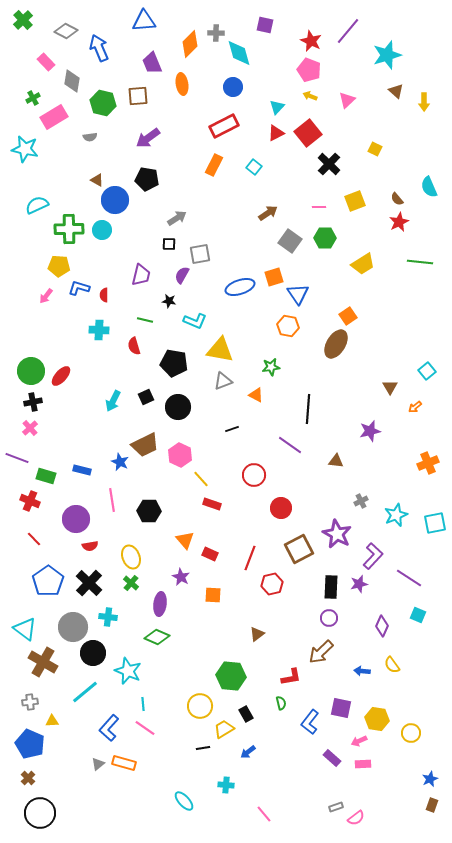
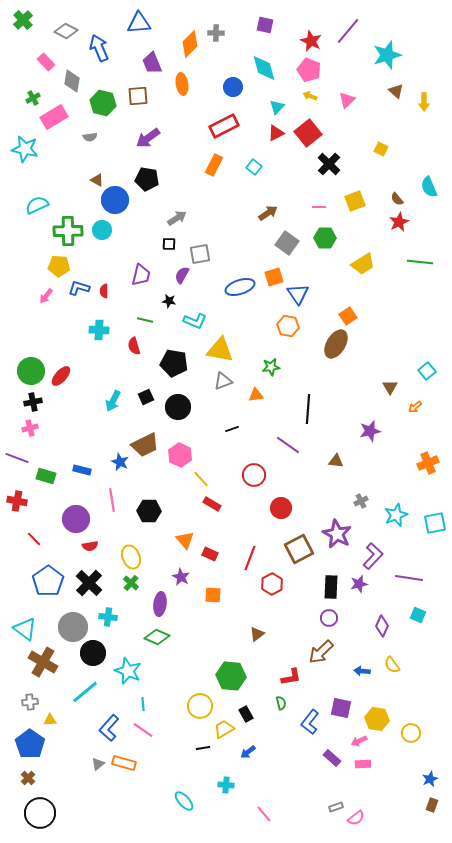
blue triangle at (144, 21): moved 5 px left, 2 px down
cyan diamond at (239, 53): moved 25 px right, 15 px down
yellow square at (375, 149): moved 6 px right
green cross at (69, 229): moved 1 px left, 2 px down
gray square at (290, 241): moved 3 px left, 2 px down
red semicircle at (104, 295): moved 4 px up
orange triangle at (256, 395): rotated 35 degrees counterclockwise
pink cross at (30, 428): rotated 28 degrees clockwise
purple line at (290, 445): moved 2 px left
red cross at (30, 501): moved 13 px left; rotated 12 degrees counterclockwise
red rectangle at (212, 504): rotated 12 degrees clockwise
purple line at (409, 578): rotated 24 degrees counterclockwise
red hexagon at (272, 584): rotated 15 degrees counterclockwise
yellow triangle at (52, 721): moved 2 px left, 1 px up
pink line at (145, 728): moved 2 px left, 2 px down
blue pentagon at (30, 744): rotated 12 degrees clockwise
